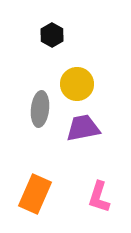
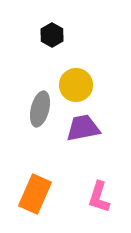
yellow circle: moved 1 px left, 1 px down
gray ellipse: rotated 8 degrees clockwise
